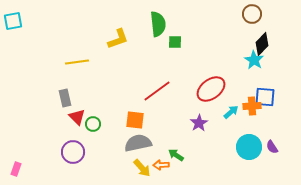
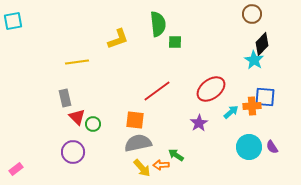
pink rectangle: rotated 32 degrees clockwise
